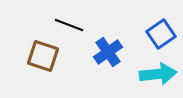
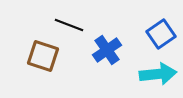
blue cross: moved 1 px left, 2 px up
